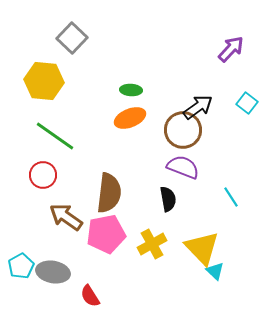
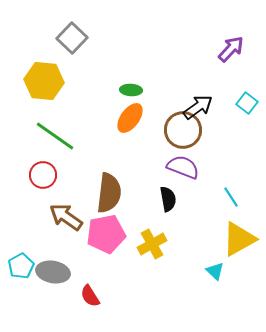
orange ellipse: rotated 32 degrees counterclockwise
yellow triangle: moved 37 px right, 9 px up; rotated 45 degrees clockwise
